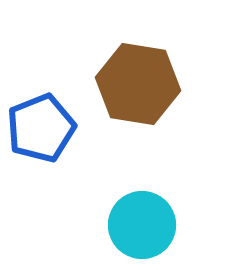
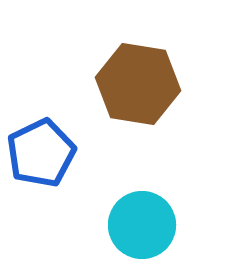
blue pentagon: moved 25 px down; rotated 4 degrees counterclockwise
